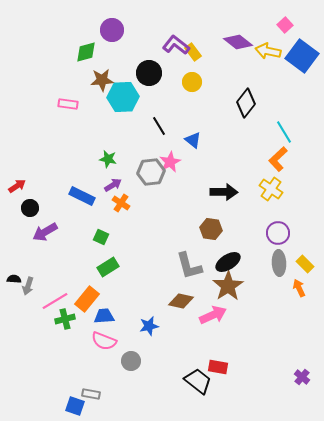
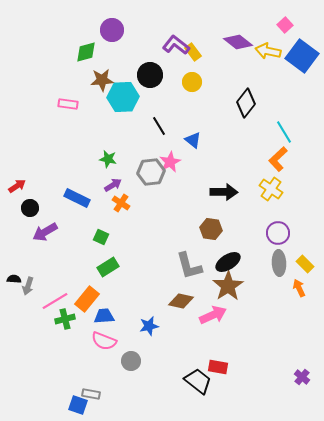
black circle at (149, 73): moved 1 px right, 2 px down
blue rectangle at (82, 196): moved 5 px left, 2 px down
blue square at (75, 406): moved 3 px right, 1 px up
